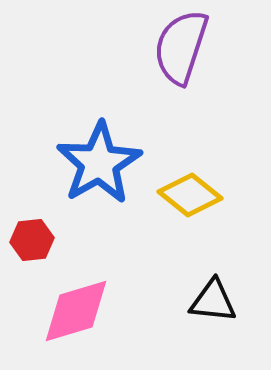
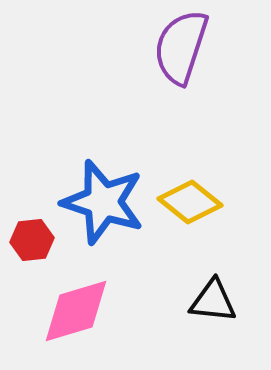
blue star: moved 4 px right, 39 px down; rotated 24 degrees counterclockwise
yellow diamond: moved 7 px down
